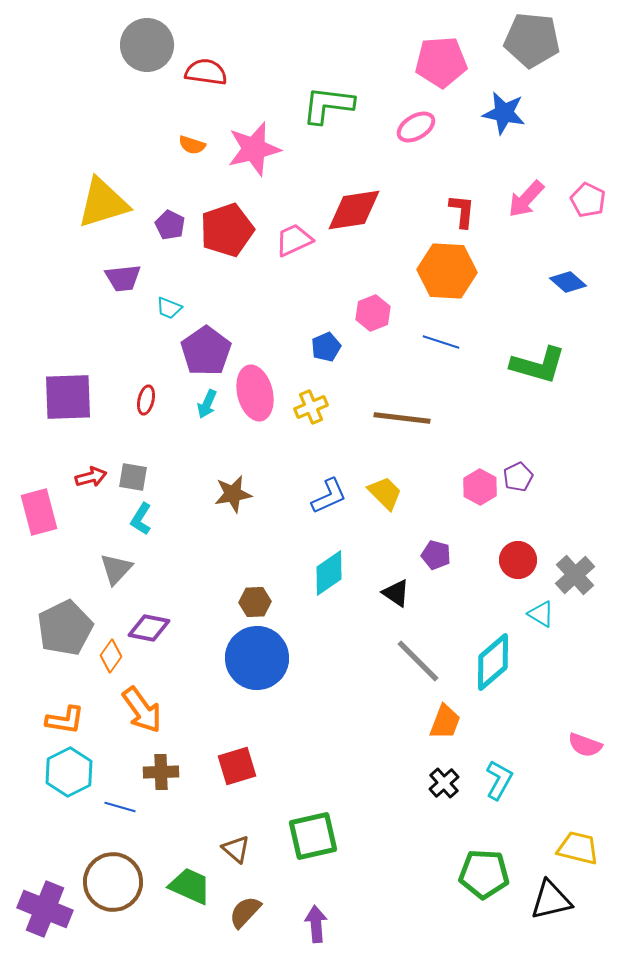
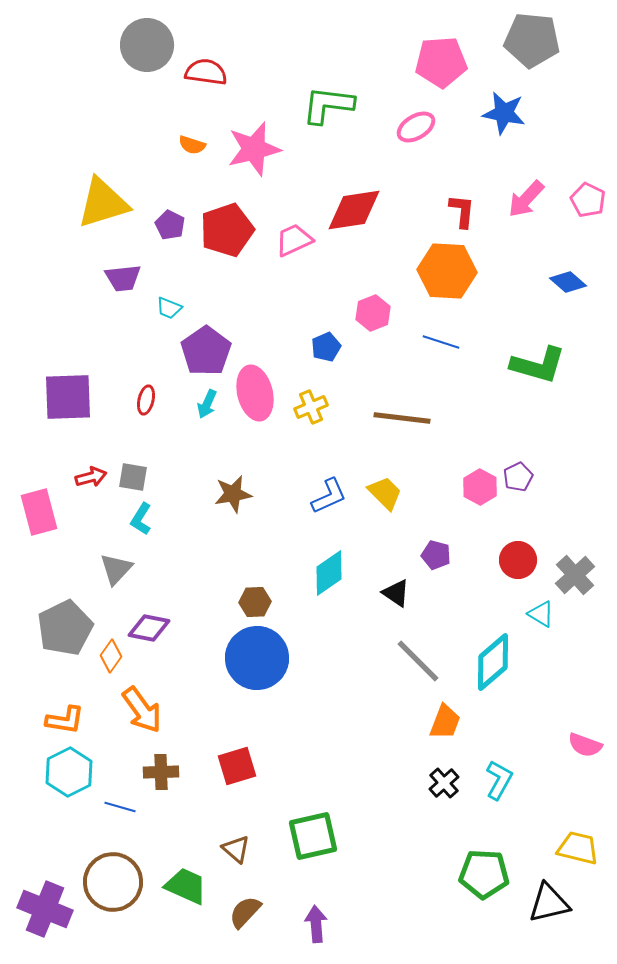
green trapezoid at (190, 886): moved 4 px left
black triangle at (551, 900): moved 2 px left, 3 px down
